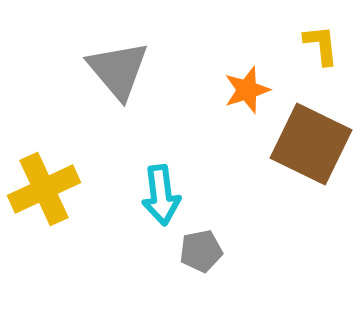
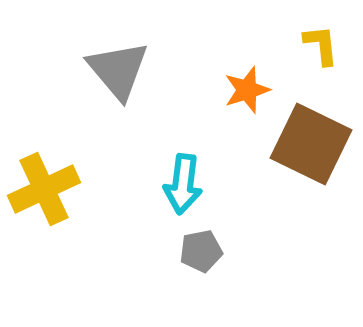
cyan arrow: moved 22 px right, 11 px up; rotated 14 degrees clockwise
